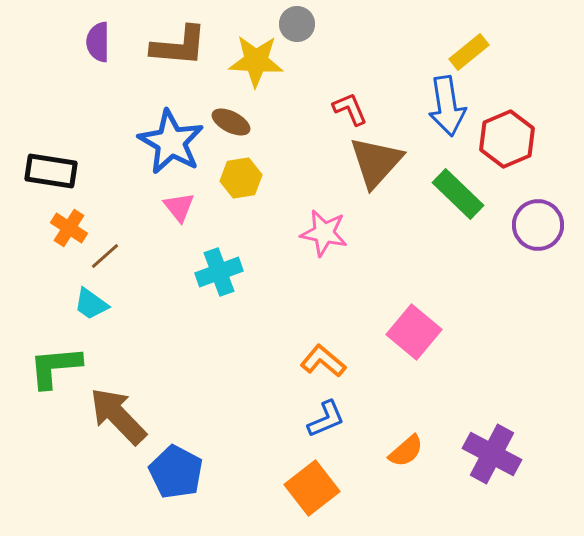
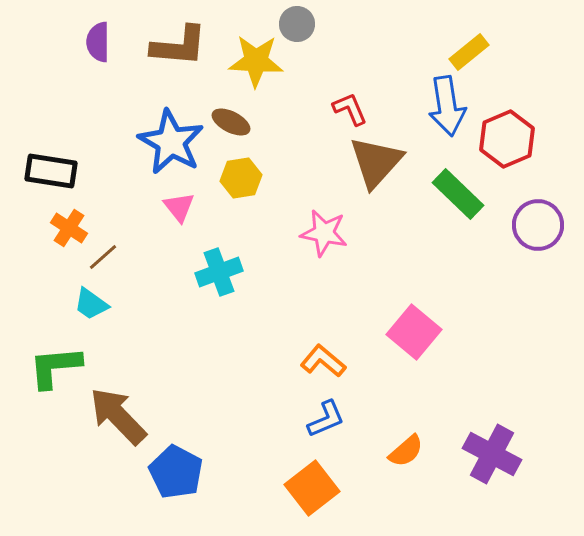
brown line: moved 2 px left, 1 px down
